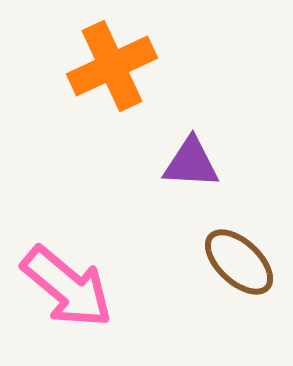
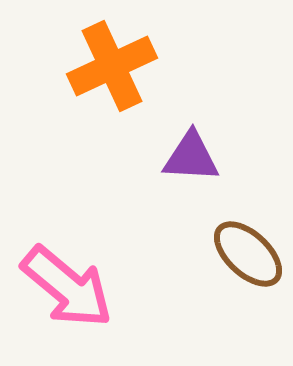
purple triangle: moved 6 px up
brown ellipse: moved 9 px right, 8 px up
